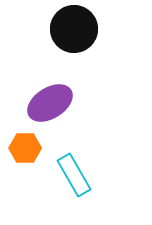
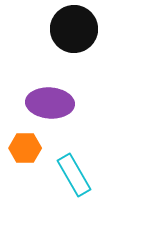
purple ellipse: rotated 36 degrees clockwise
